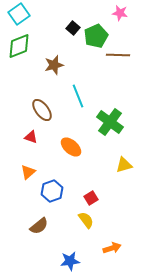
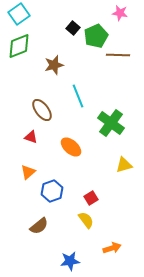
green cross: moved 1 px right, 1 px down
